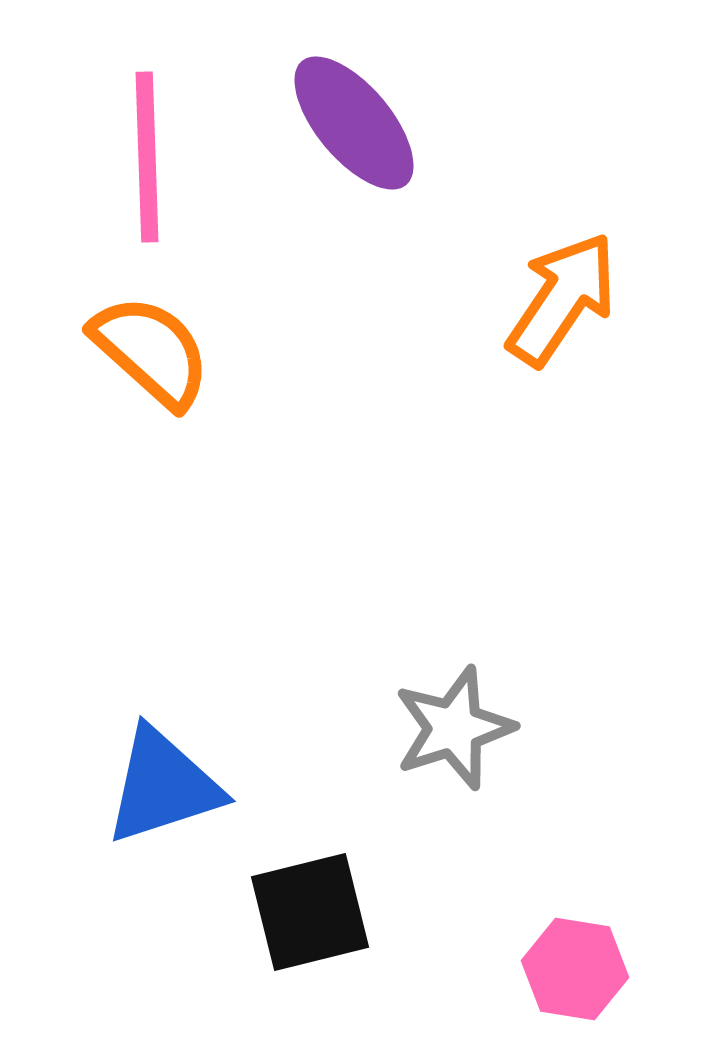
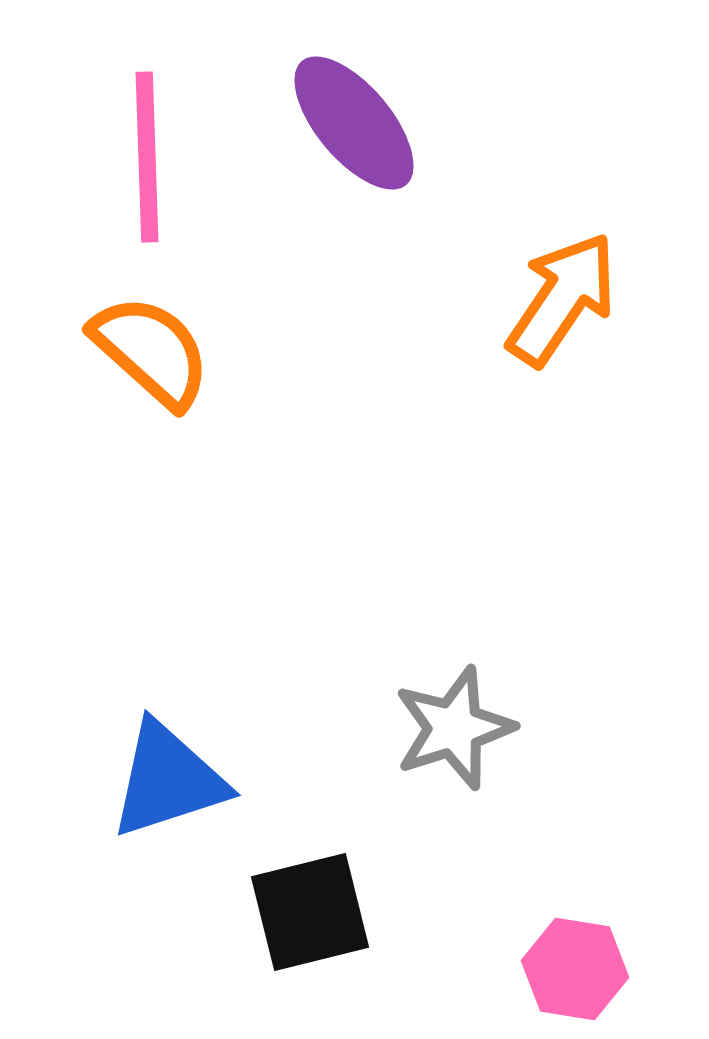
blue triangle: moved 5 px right, 6 px up
